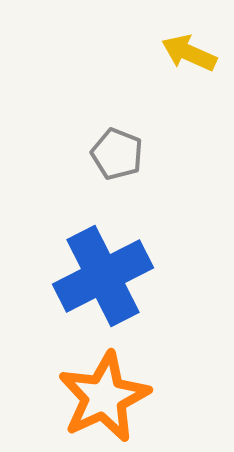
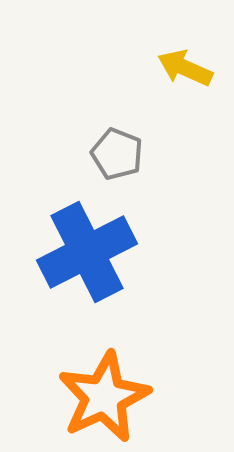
yellow arrow: moved 4 px left, 15 px down
blue cross: moved 16 px left, 24 px up
